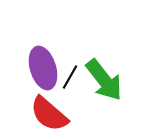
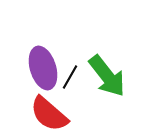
green arrow: moved 3 px right, 4 px up
